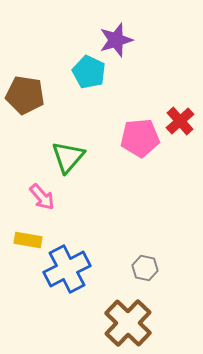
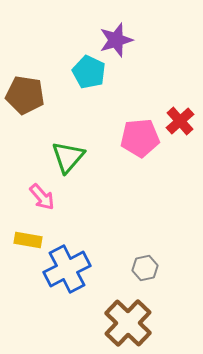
gray hexagon: rotated 25 degrees counterclockwise
